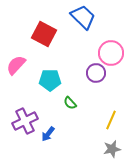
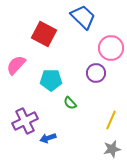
pink circle: moved 5 px up
cyan pentagon: moved 1 px right
blue arrow: moved 4 px down; rotated 35 degrees clockwise
